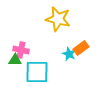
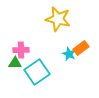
pink cross: rotated 14 degrees counterclockwise
green triangle: moved 3 px down
cyan square: rotated 35 degrees counterclockwise
